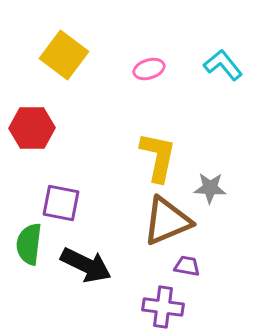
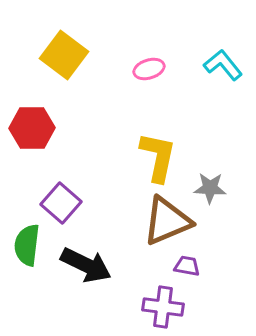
purple square: rotated 30 degrees clockwise
green semicircle: moved 2 px left, 1 px down
